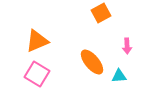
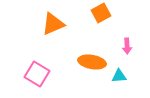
orange triangle: moved 16 px right, 17 px up
orange ellipse: rotated 40 degrees counterclockwise
